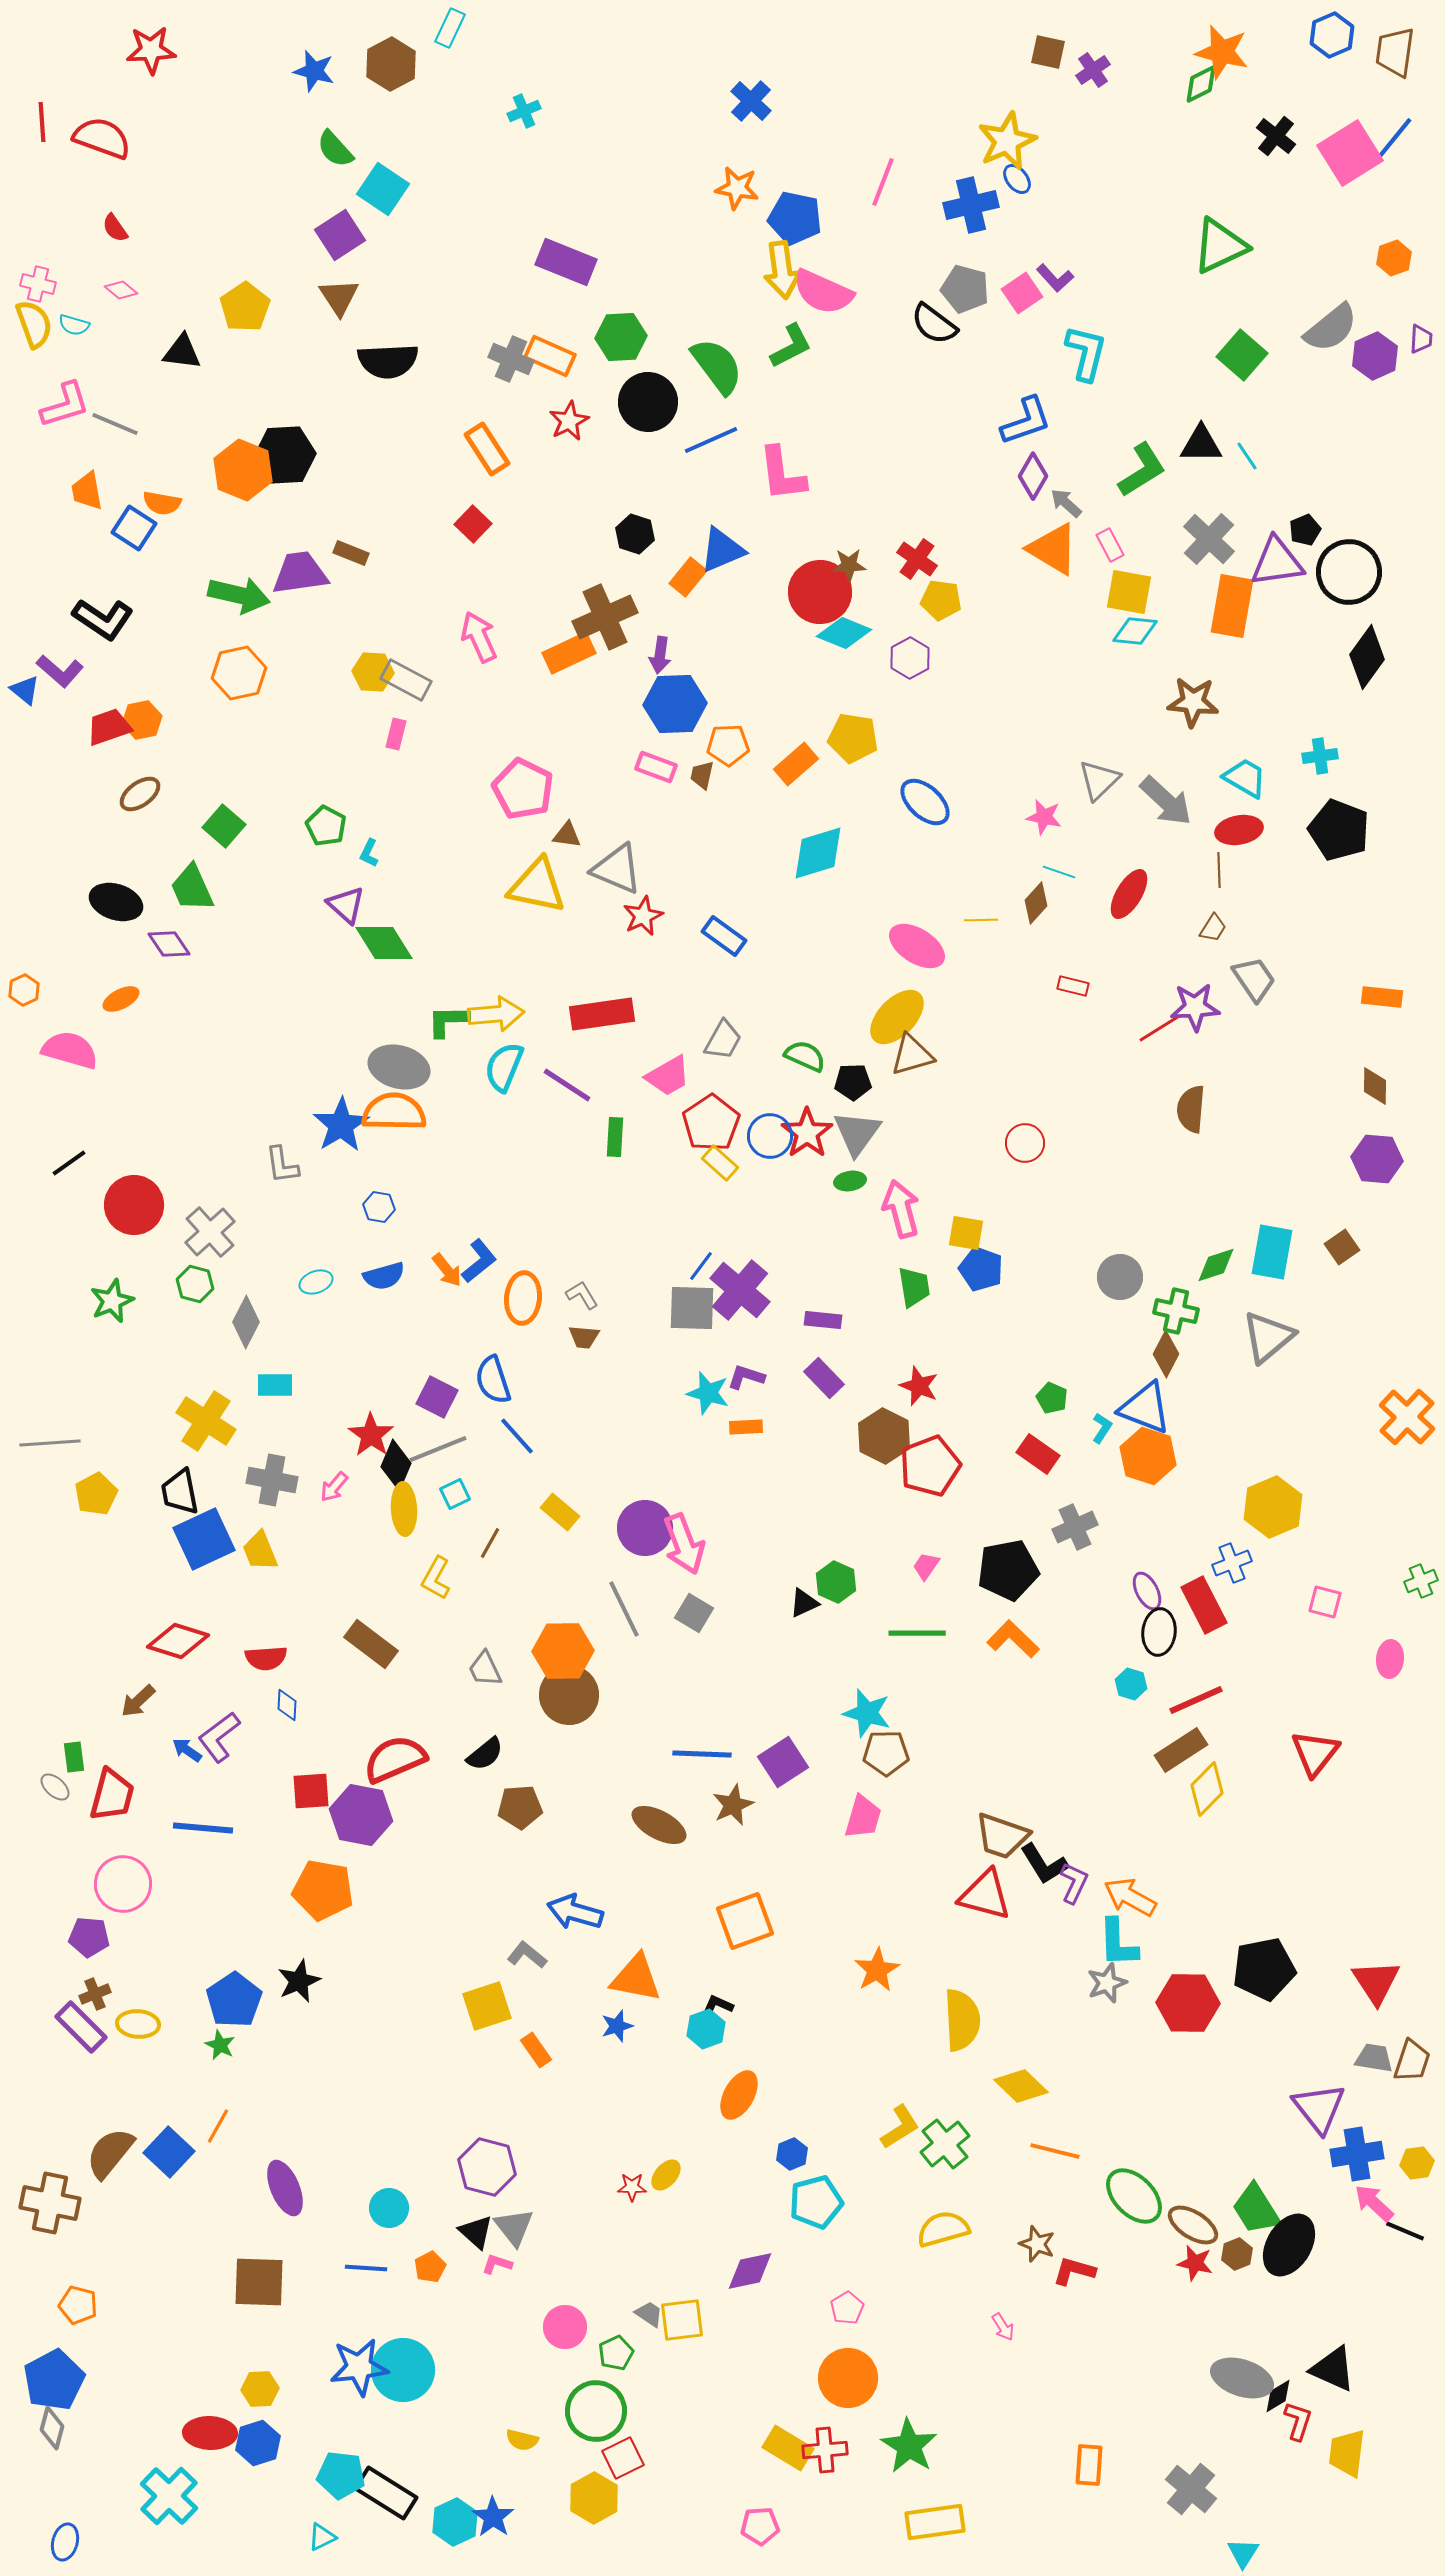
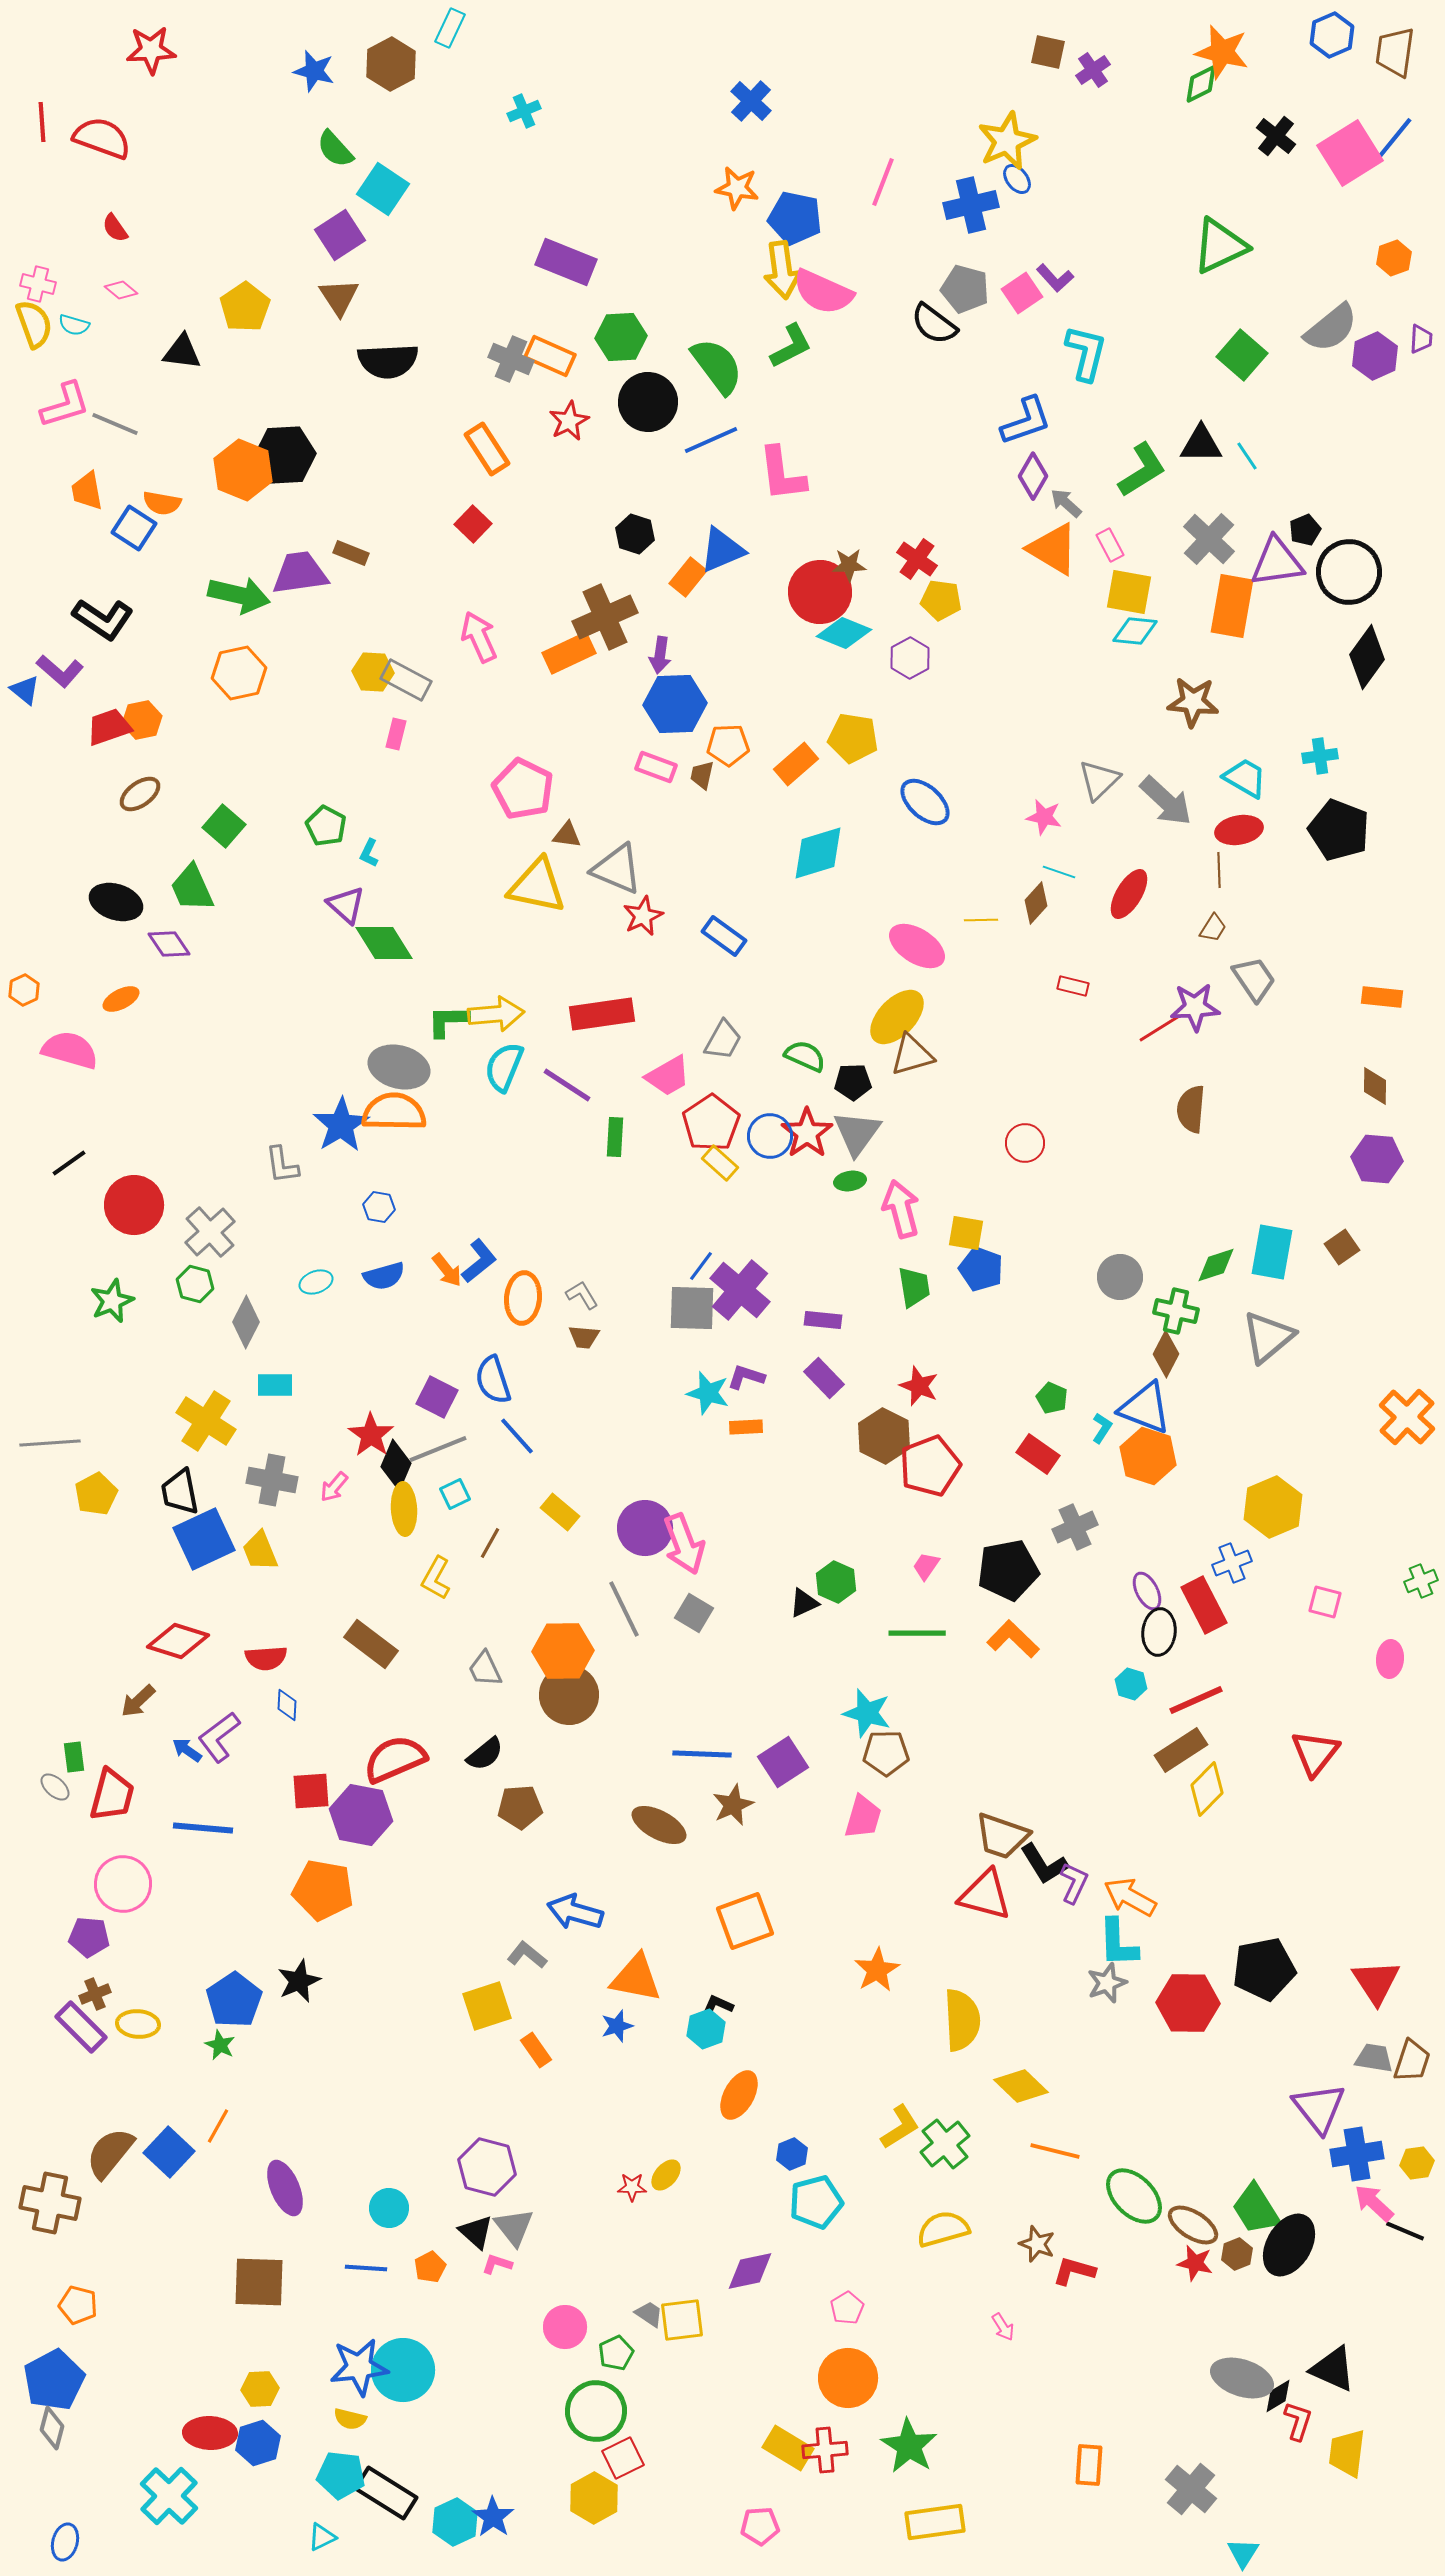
yellow semicircle at (522, 2440): moved 172 px left, 21 px up
